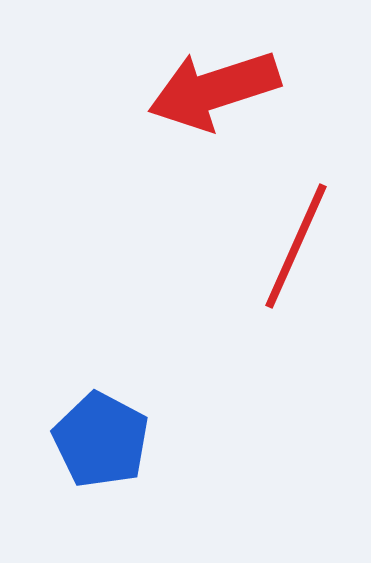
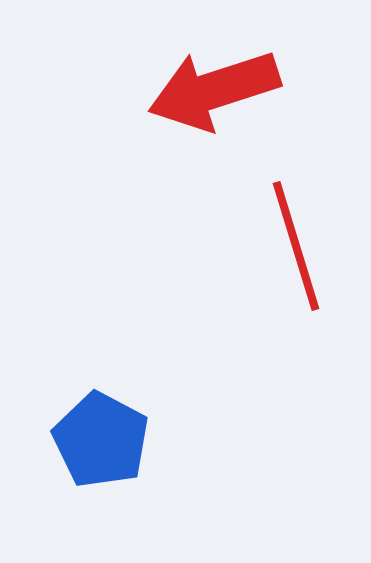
red line: rotated 41 degrees counterclockwise
